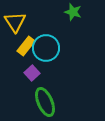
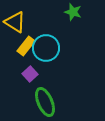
yellow triangle: rotated 25 degrees counterclockwise
purple square: moved 2 px left, 1 px down
